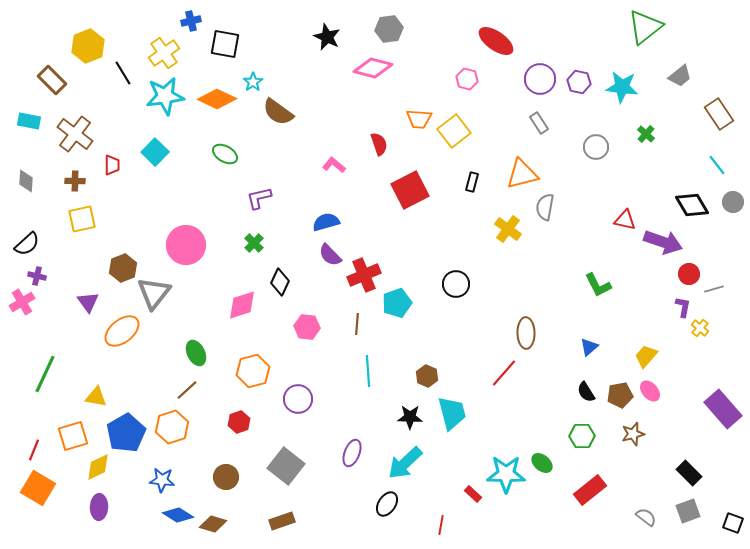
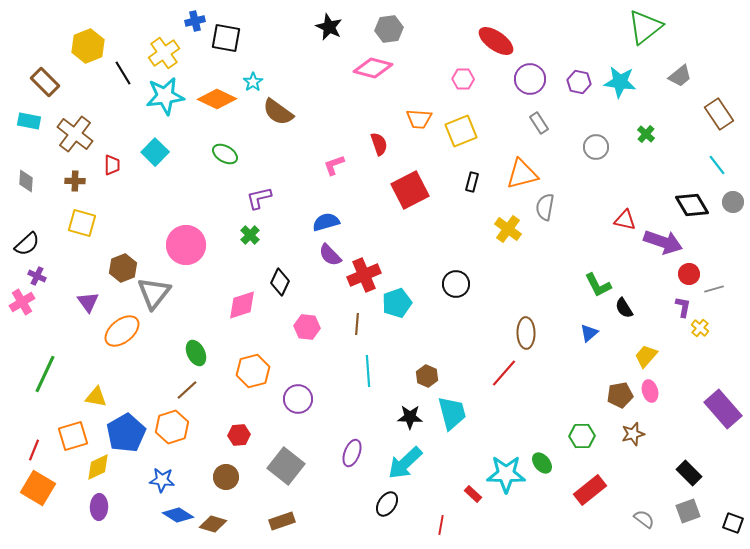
blue cross at (191, 21): moved 4 px right
black star at (327, 37): moved 2 px right, 10 px up
black square at (225, 44): moved 1 px right, 6 px up
pink hexagon at (467, 79): moved 4 px left; rotated 15 degrees counterclockwise
purple circle at (540, 79): moved 10 px left
brown rectangle at (52, 80): moved 7 px left, 2 px down
cyan star at (622, 87): moved 2 px left, 5 px up
yellow square at (454, 131): moved 7 px right; rotated 16 degrees clockwise
pink L-shape at (334, 165): rotated 60 degrees counterclockwise
yellow square at (82, 219): moved 4 px down; rotated 28 degrees clockwise
green cross at (254, 243): moved 4 px left, 8 px up
purple cross at (37, 276): rotated 12 degrees clockwise
blue triangle at (589, 347): moved 14 px up
pink ellipse at (650, 391): rotated 25 degrees clockwise
black semicircle at (586, 392): moved 38 px right, 84 px up
red hexagon at (239, 422): moved 13 px down; rotated 15 degrees clockwise
green ellipse at (542, 463): rotated 10 degrees clockwise
gray semicircle at (646, 517): moved 2 px left, 2 px down
